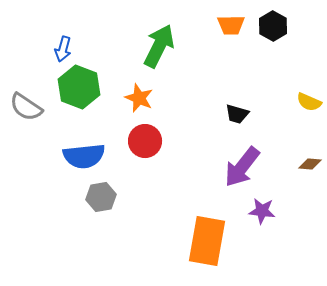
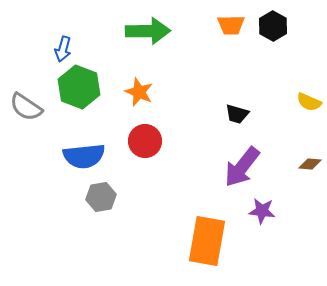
green arrow: moved 11 px left, 15 px up; rotated 63 degrees clockwise
orange star: moved 6 px up
